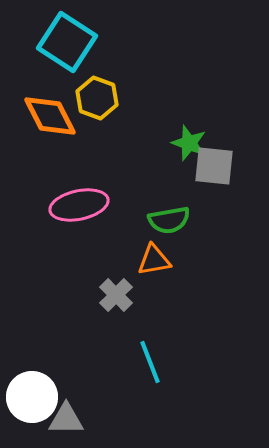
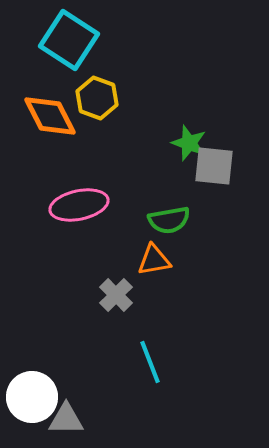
cyan square: moved 2 px right, 2 px up
